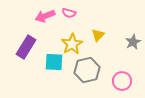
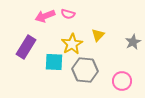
pink semicircle: moved 1 px left, 1 px down
gray hexagon: moved 2 px left; rotated 20 degrees clockwise
